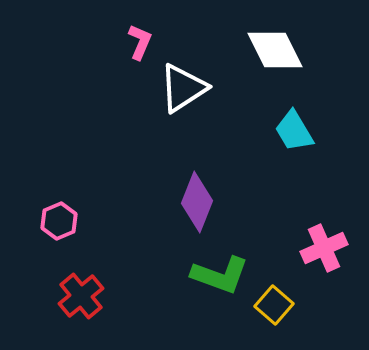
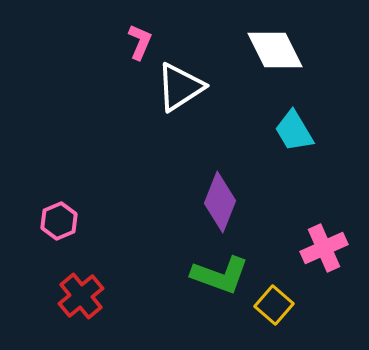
white triangle: moved 3 px left, 1 px up
purple diamond: moved 23 px right
